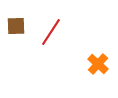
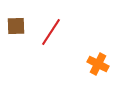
orange cross: rotated 15 degrees counterclockwise
